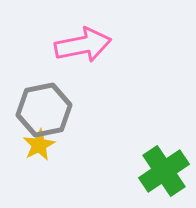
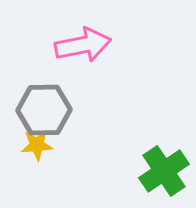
gray hexagon: rotated 10 degrees clockwise
yellow star: moved 2 px left; rotated 24 degrees clockwise
